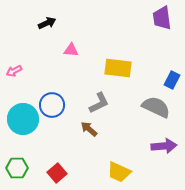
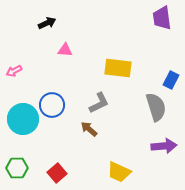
pink triangle: moved 6 px left
blue rectangle: moved 1 px left
gray semicircle: rotated 48 degrees clockwise
